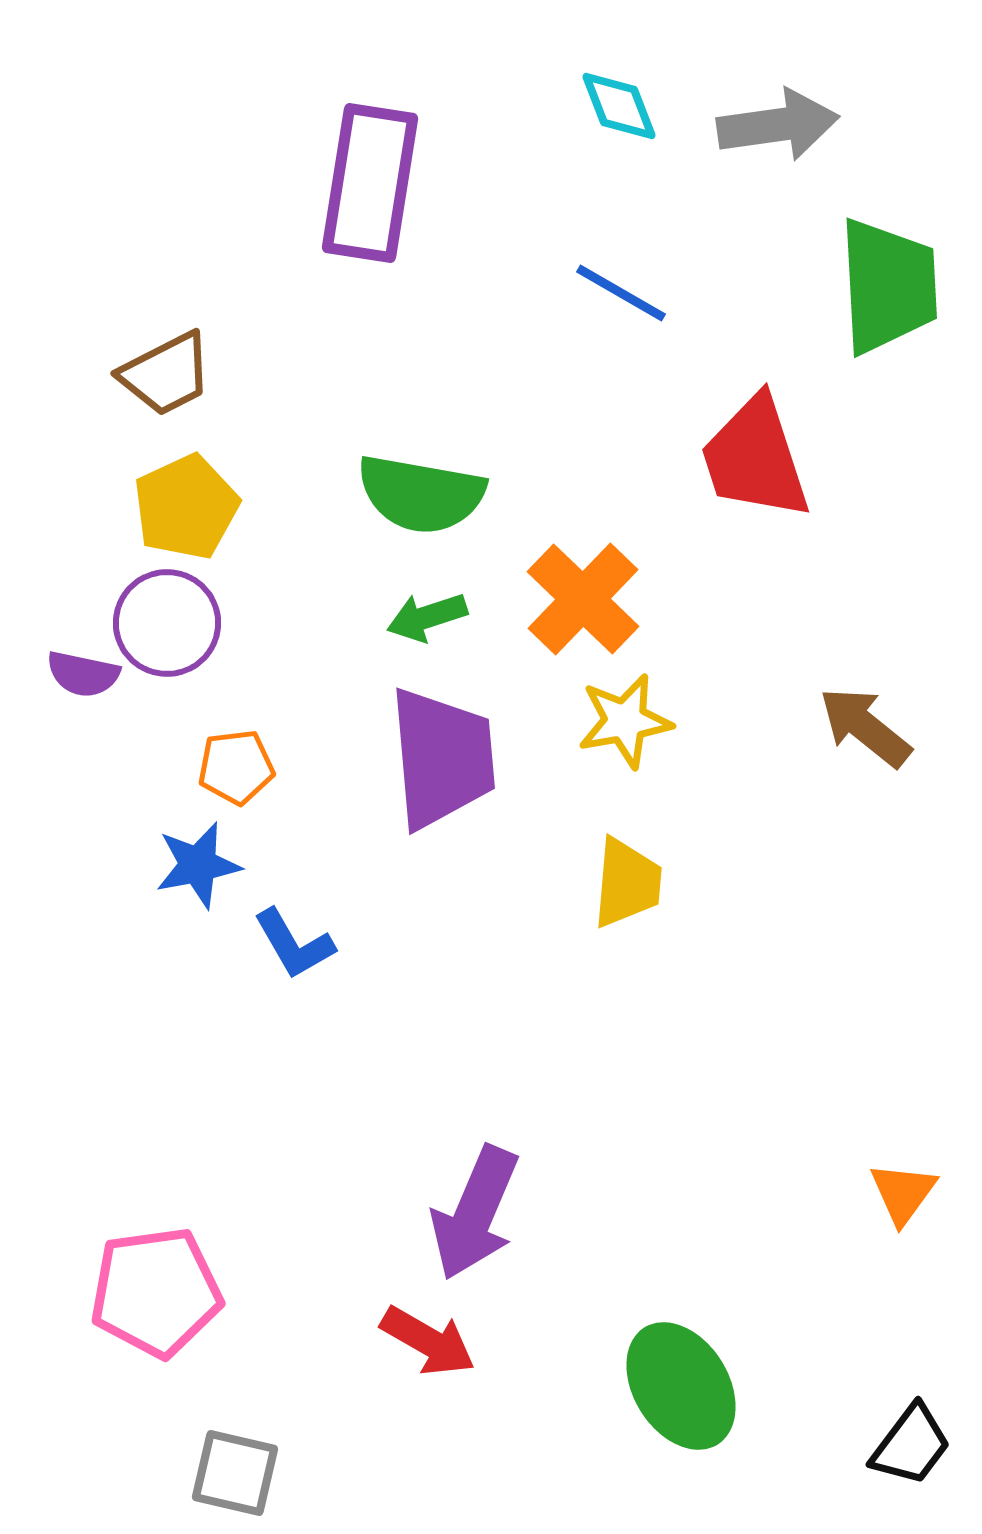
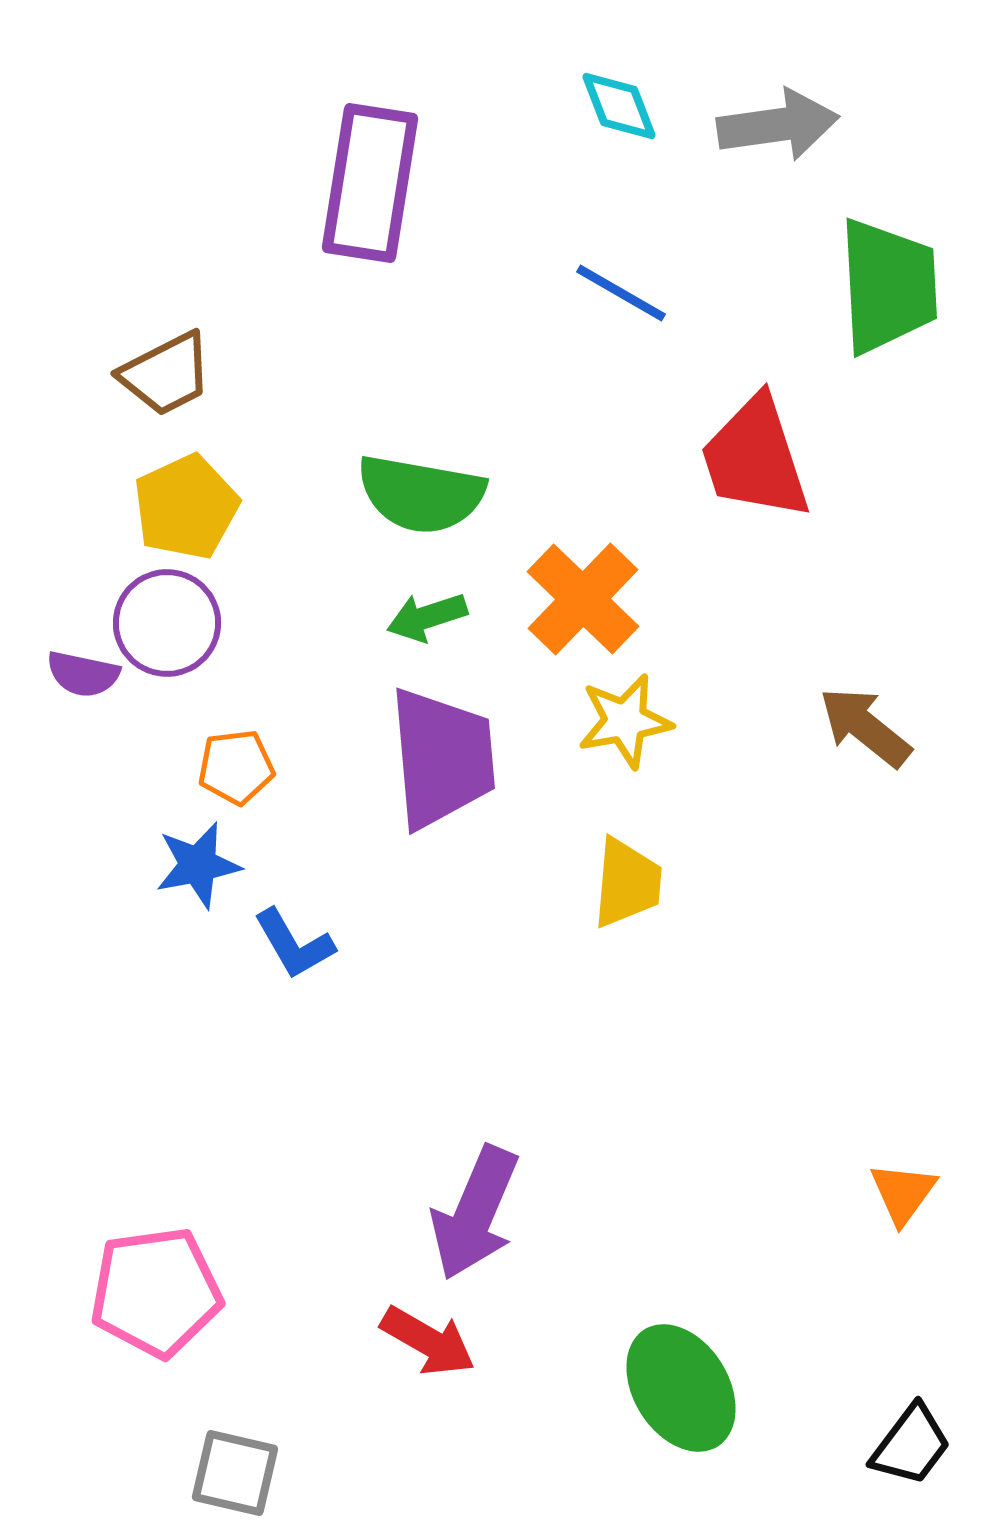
green ellipse: moved 2 px down
